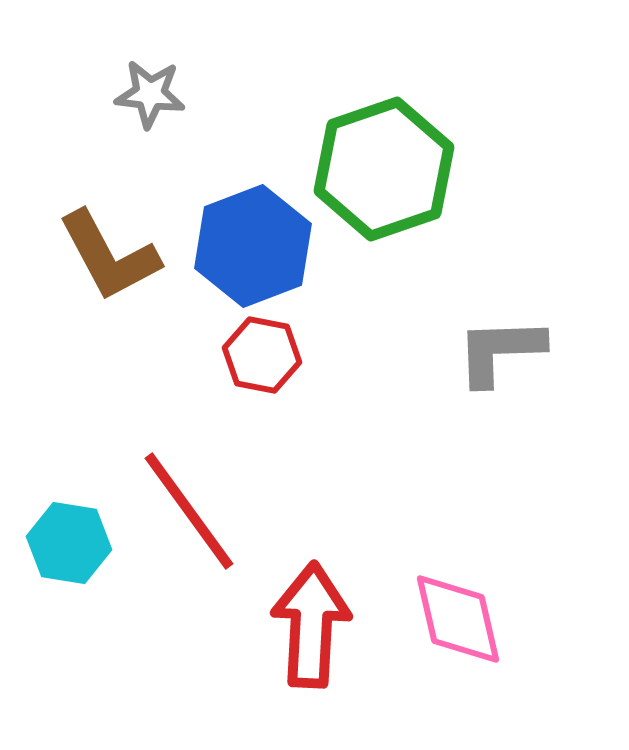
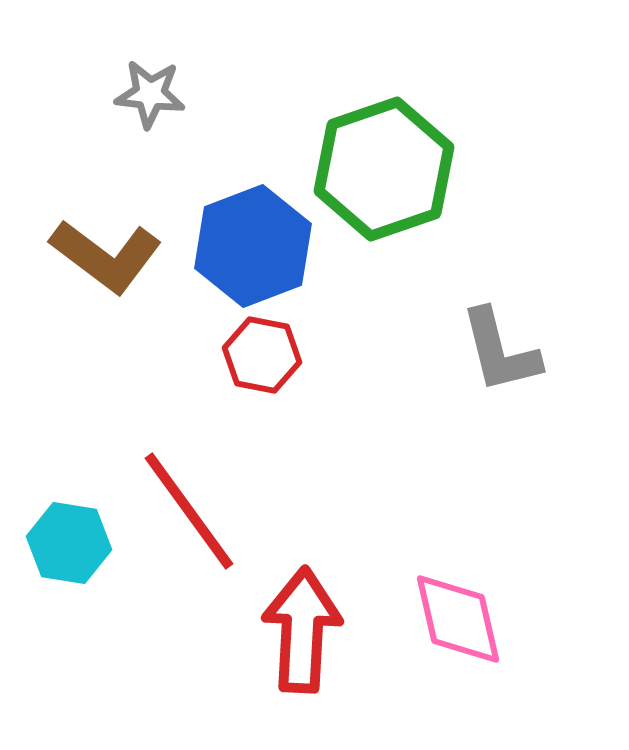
brown L-shape: moved 3 px left; rotated 25 degrees counterclockwise
gray L-shape: rotated 102 degrees counterclockwise
red arrow: moved 9 px left, 5 px down
